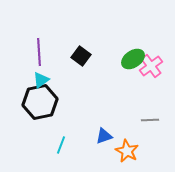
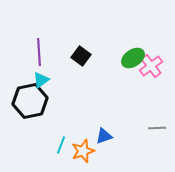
green ellipse: moved 1 px up
black hexagon: moved 10 px left, 1 px up
gray line: moved 7 px right, 8 px down
orange star: moved 44 px left; rotated 25 degrees clockwise
